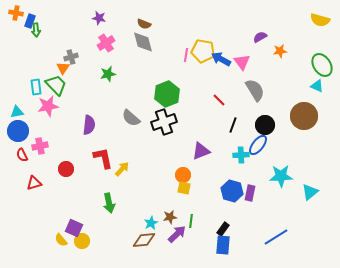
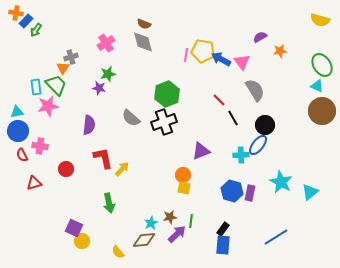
purple star at (99, 18): moved 70 px down
blue rectangle at (30, 21): moved 4 px left; rotated 24 degrees clockwise
green arrow at (36, 30): rotated 40 degrees clockwise
brown circle at (304, 116): moved 18 px right, 5 px up
black line at (233, 125): moved 7 px up; rotated 49 degrees counterclockwise
pink cross at (40, 146): rotated 21 degrees clockwise
cyan star at (281, 176): moved 6 px down; rotated 30 degrees clockwise
yellow semicircle at (61, 240): moved 57 px right, 12 px down
